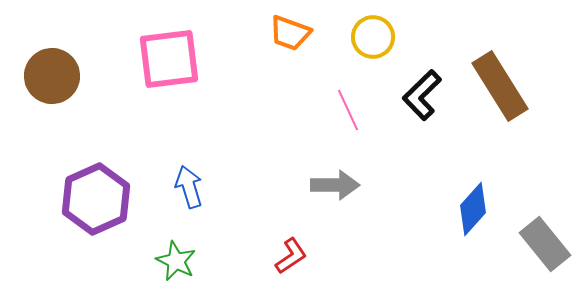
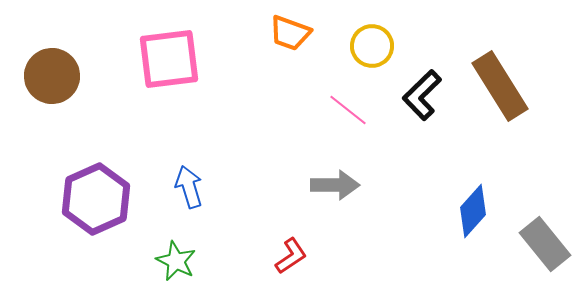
yellow circle: moved 1 px left, 9 px down
pink line: rotated 27 degrees counterclockwise
blue diamond: moved 2 px down
